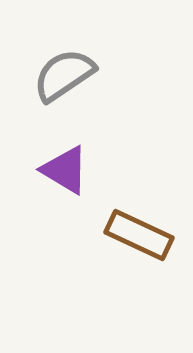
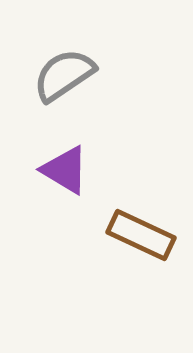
brown rectangle: moved 2 px right
